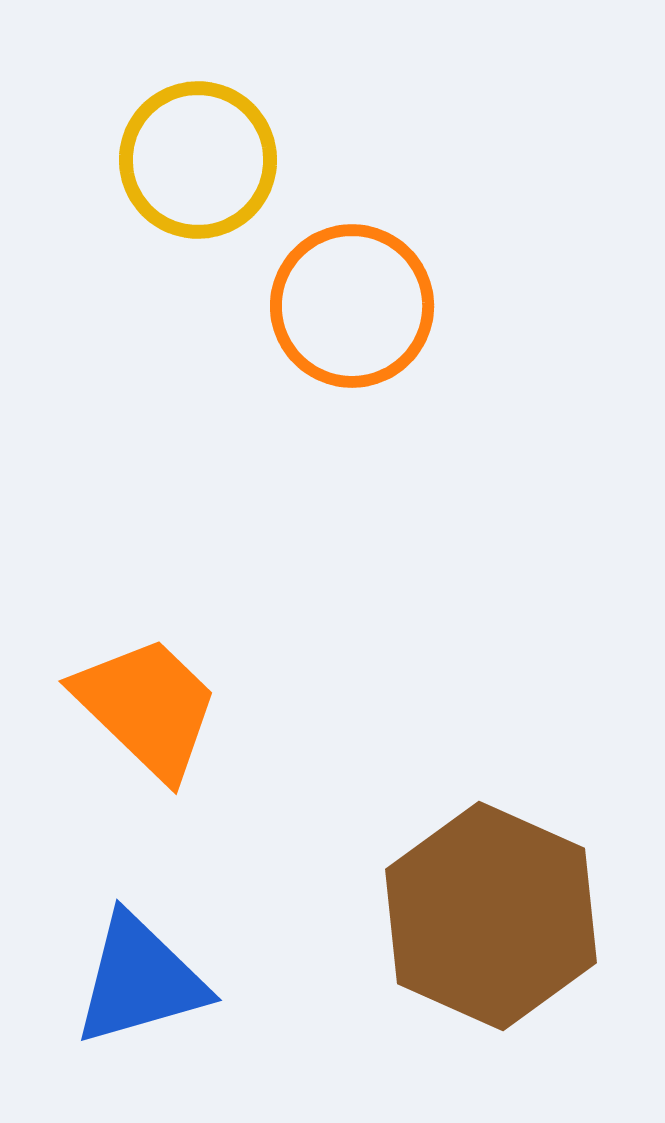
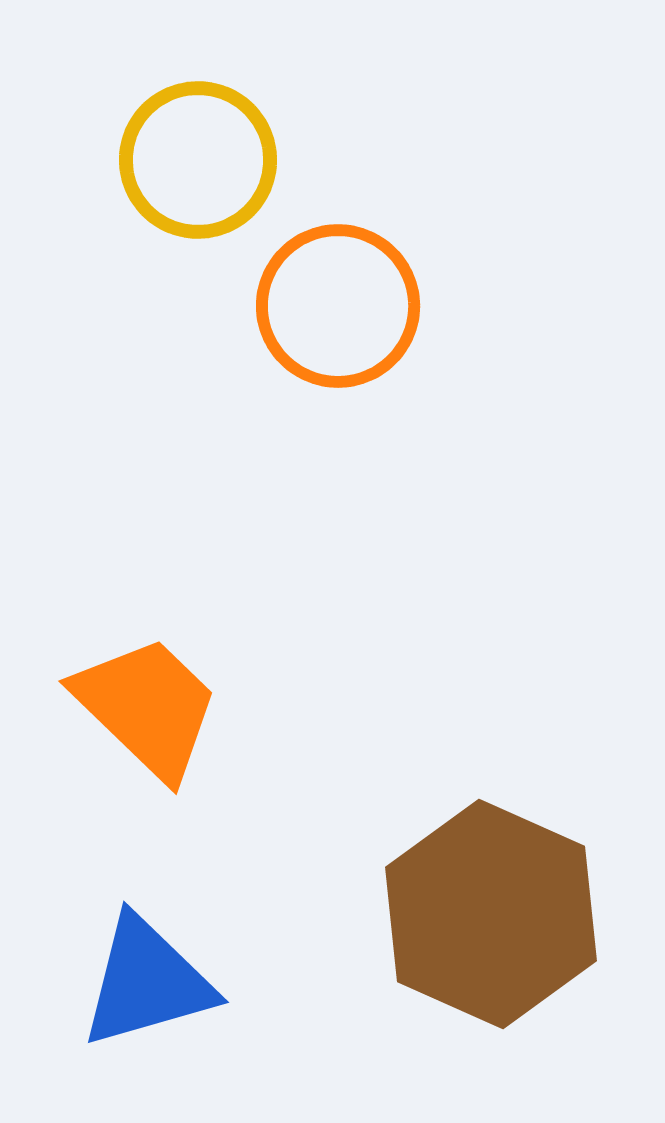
orange circle: moved 14 px left
brown hexagon: moved 2 px up
blue triangle: moved 7 px right, 2 px down
